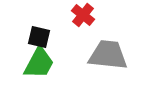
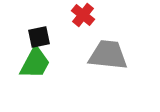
black square: rotated 25 degrees counterclockwise
green trapezoid: moved 4 px left
